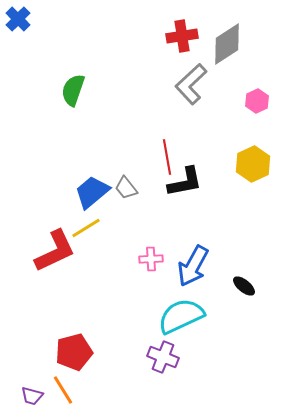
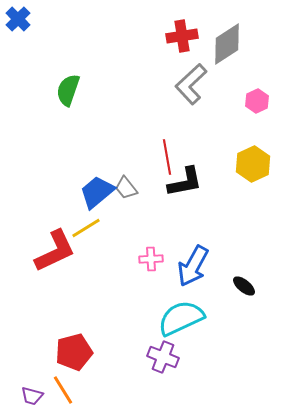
green semicircle: moved 5 px left
blue trapezoid: moved 5 px right
cyan semicircle: moved 2 px down
